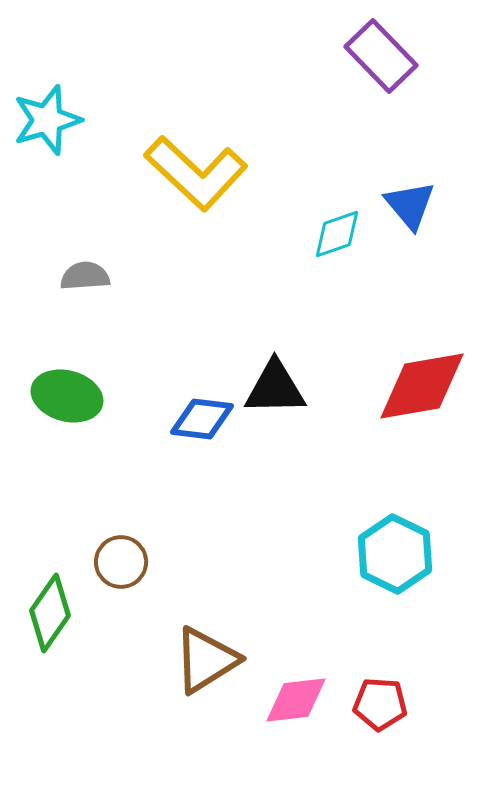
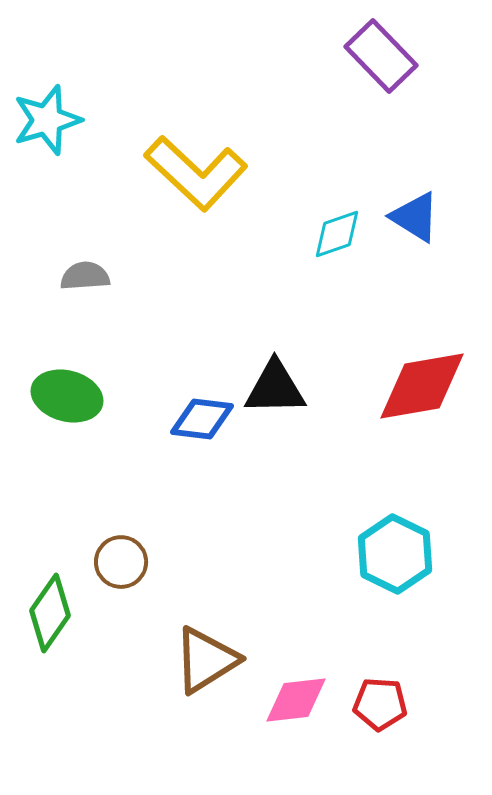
blue triangle: moved 5 px right, 12 px down; rotated 18 degrees counterclockwise
